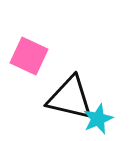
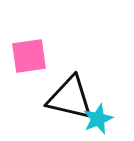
pink square: rotated 33 degrees counterclockwise
